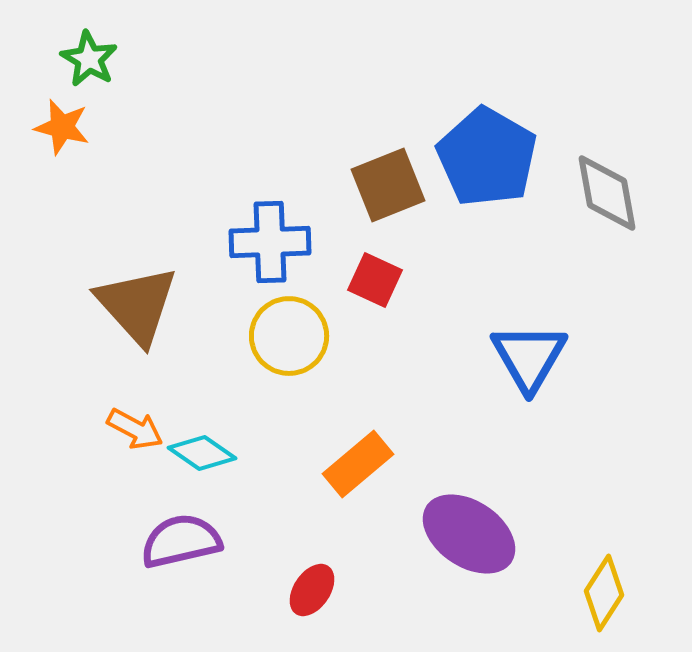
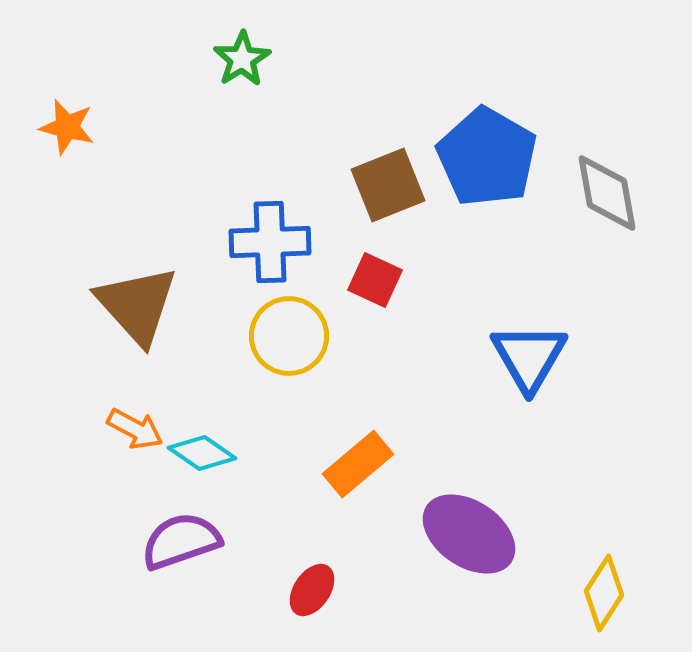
green star: moved 153 px right; rotated 10 degrees clockwise
orange star: moved 5 px right
purple semicircle: rotated 6 degrees counterclockwise
